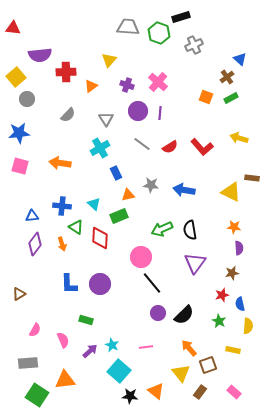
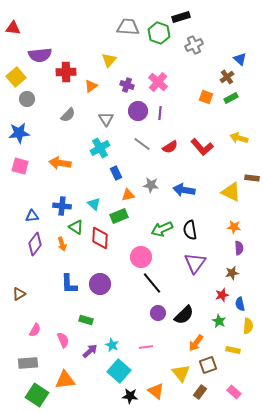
orange arrow at (189, 348): moved 7 px right, 5 px up; rotated 102 degrees counterclockwise
